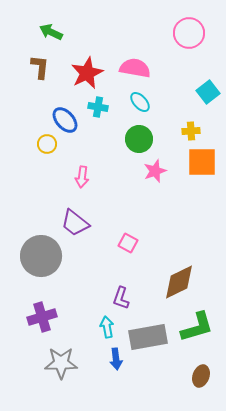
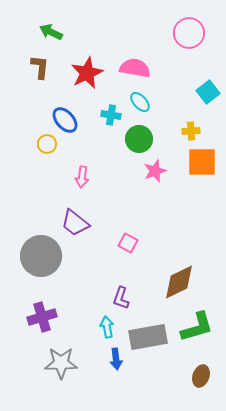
cyan cross: moved 13 px right, 8 px down
